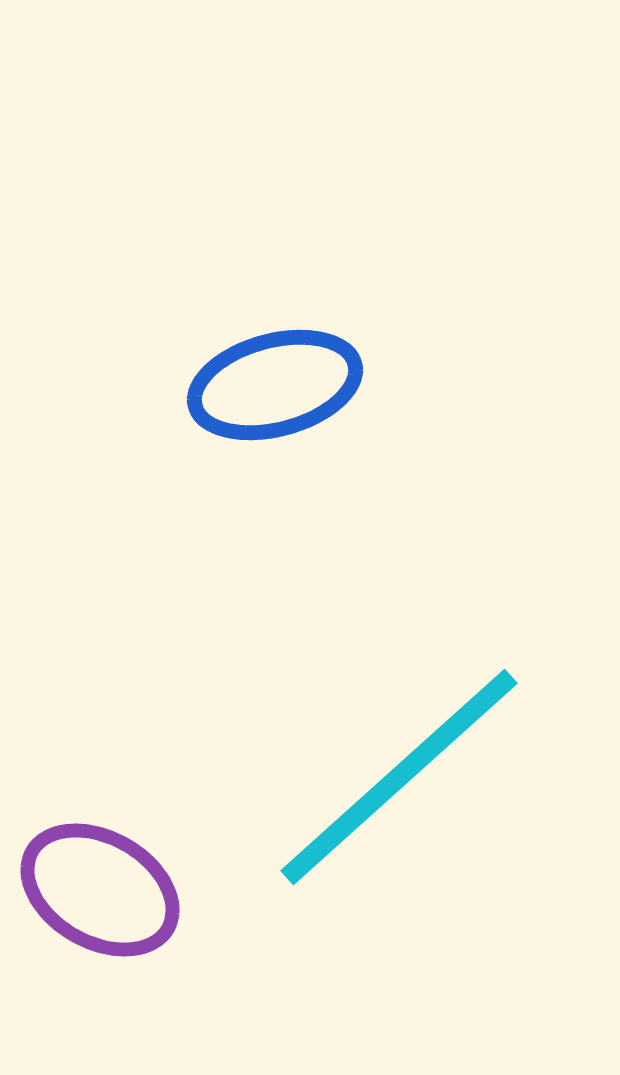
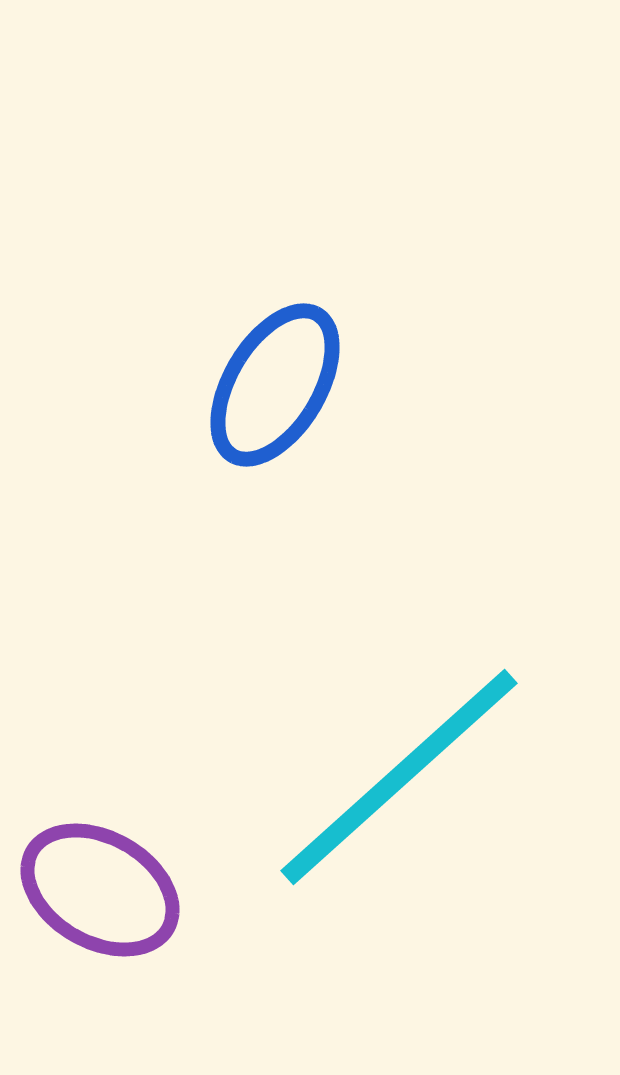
blue ellipse: rotated 44 degrees counterclockwise
